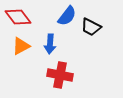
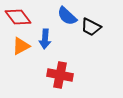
blue semicircle: rotated 95 degrees clockwise
blue arrow: moved 5 px left, 5 px up
